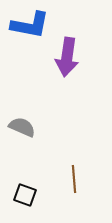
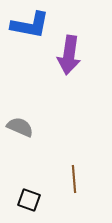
purple arrow: moved 2 px right, 2 px up
gray semicircle: moved 2 px left
black square: moved 4 px right, 5 px down
